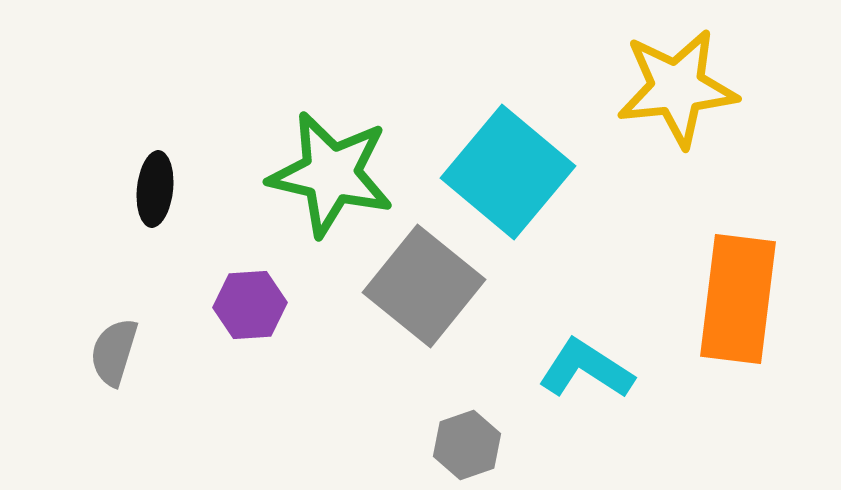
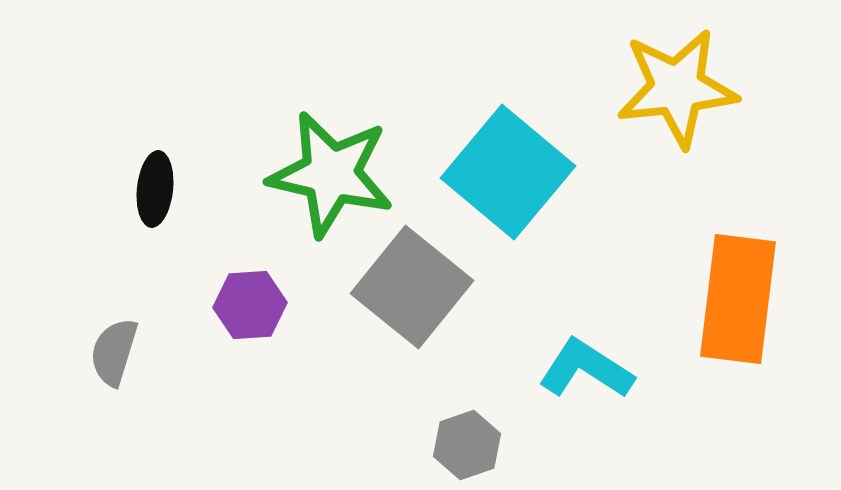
gray square: moved 12 px left, 1 px down
